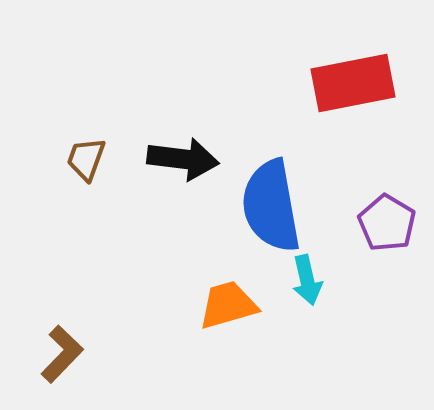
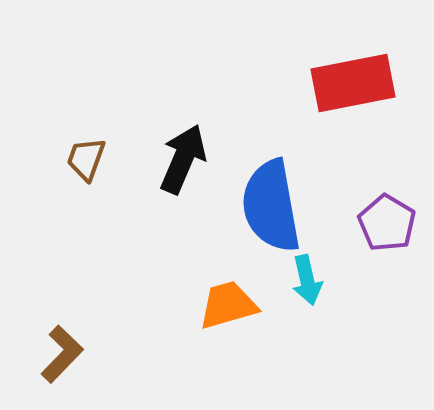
black arrow: rotated 74 degrees counterclockwise
